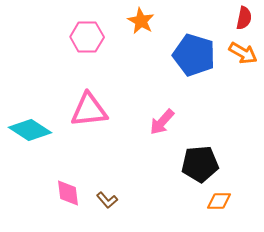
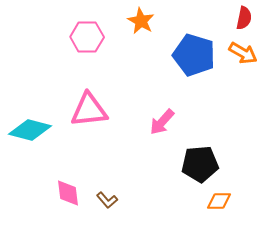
cyan diamond: rotated 18 degrees counterclockwise
